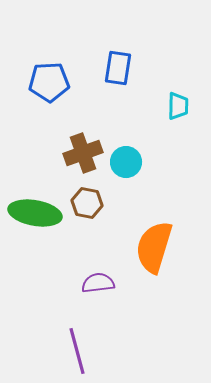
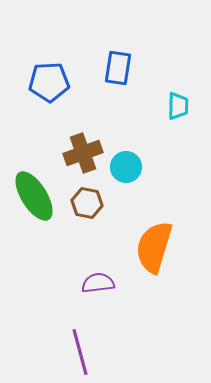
cyan circle: moved 5 px down
green ellipse: moved 1 px left, 17 px up; rotated 48 degrees clockwise
purple line: moved 3 px right, 1 px down
